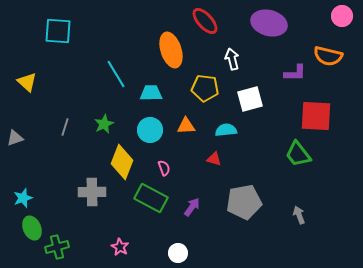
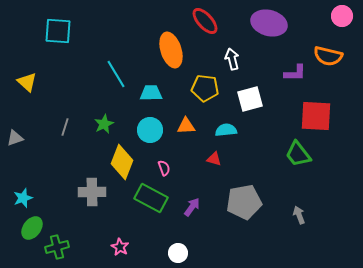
green ellipse: rotated 60 degrees clockwise
